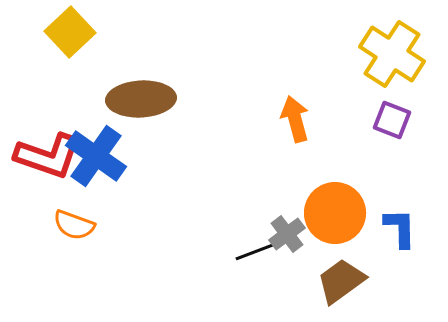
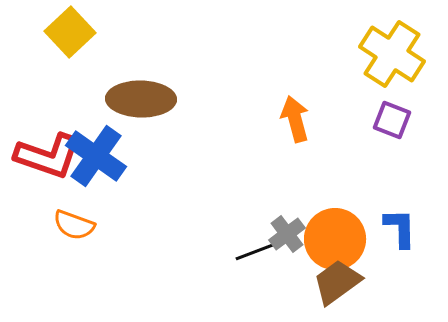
brown ellipse: rotated 4 degrees clockwise
orange circle: moved 26 px down
brown trapezoid: moved 4 px left, 1 px down
